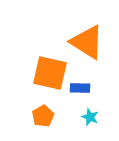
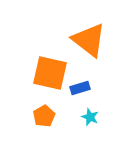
orange triangle: moved 2 px right, 2 px up; rotated 6 degrees clockwise
blue rectangle: rotated 18 degrees counterclockwise
orange pentagon: moved 1 px right
